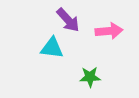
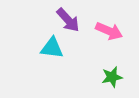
pink arrow: rotated 28 degrees clockwise
green star: moved 22 px right; rotated 10 degrees counterclockwise
